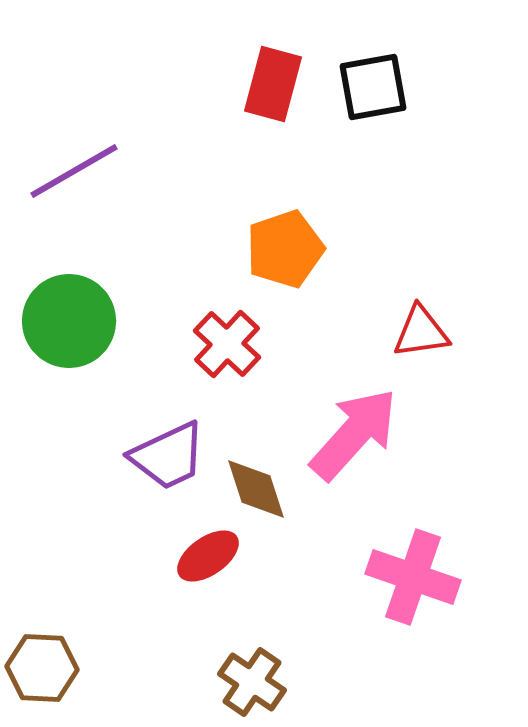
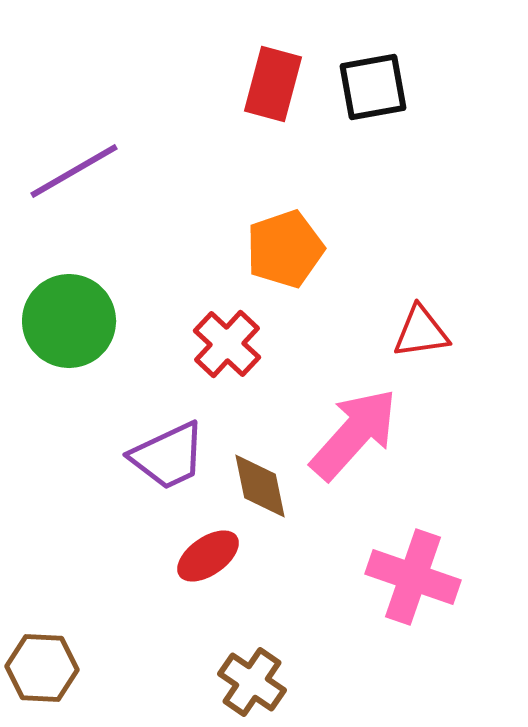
brown diamond: moved 4 px right, 3 px up; rotated 6 degrees clockwise
